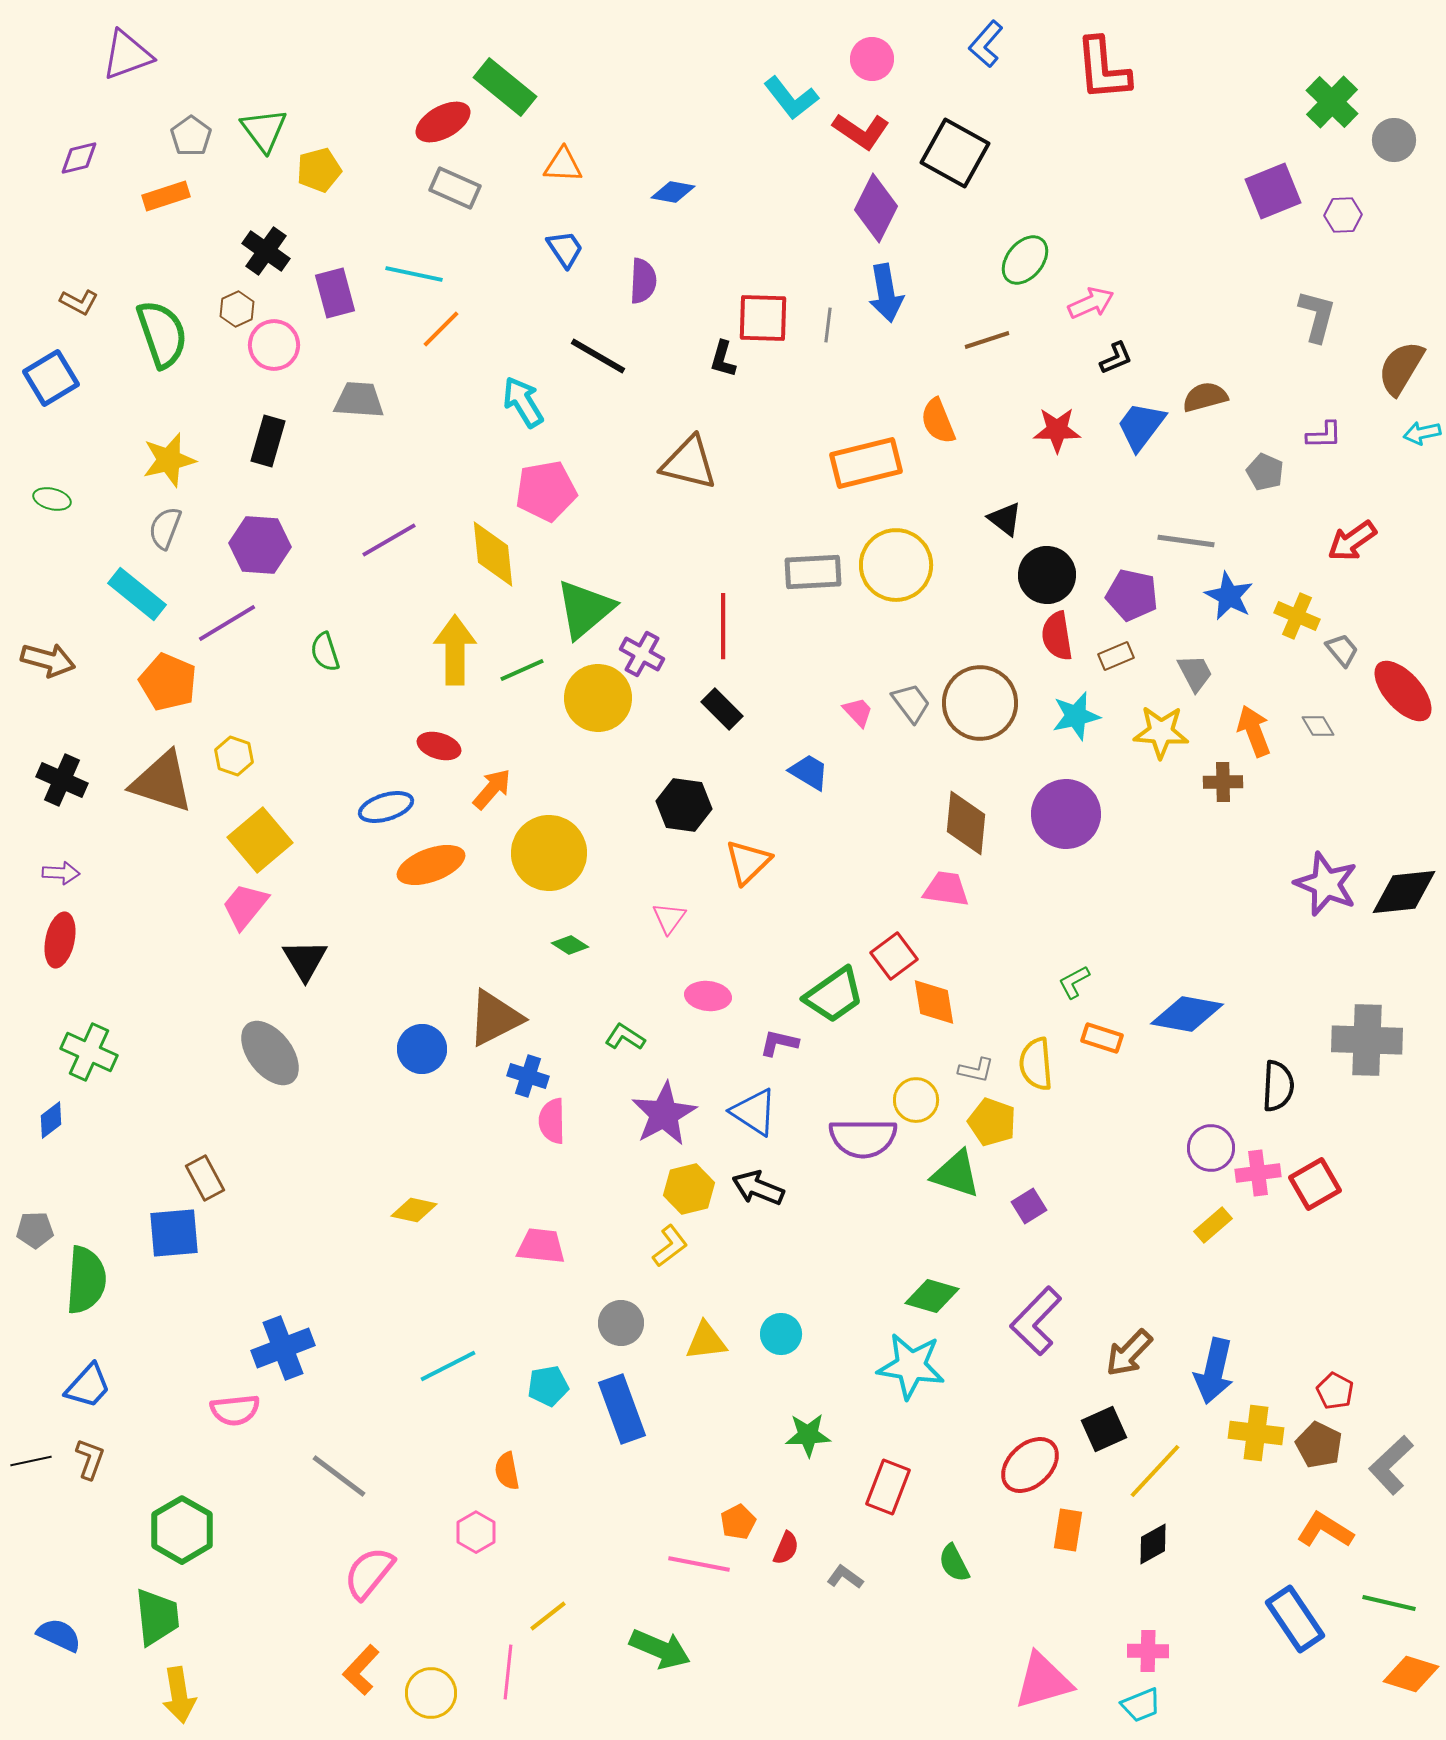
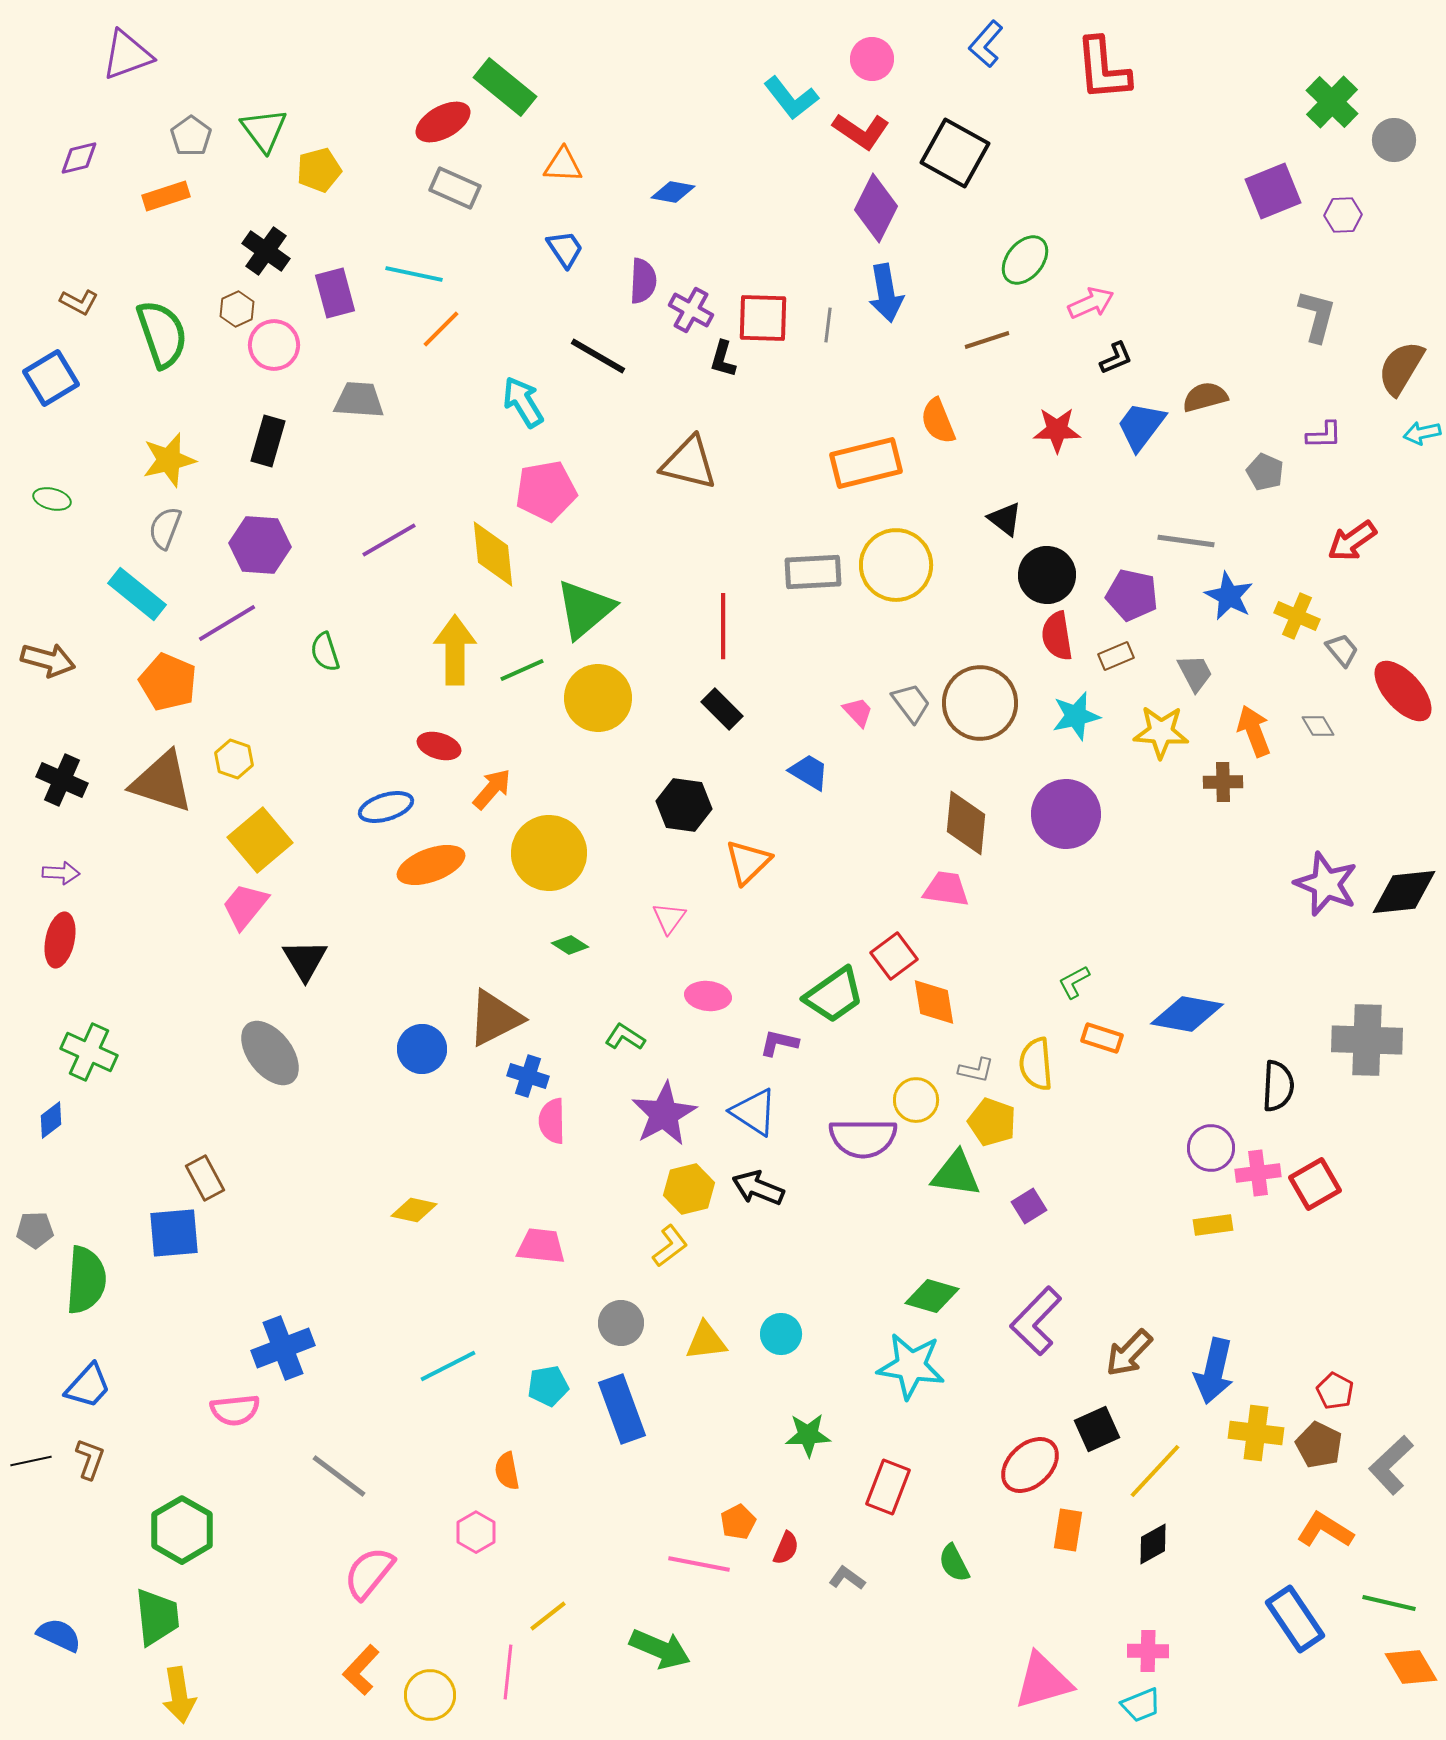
purple cross at (642, 654): moved 49 px right, 344 px up
yellow hexagon at (234, 756): moved 3 px down
green triangle at (956, 1174): rotated 10 degrees counterclockwise
yellow rectangle at (1213, 1225): rotated 33 degrees clockwise
black square at (1104, 1429): moved 7 px left
gray L-shape at (845, 1577): moved 2 px right, 1 px down
orange diamond at (1411, 1674): moved 7 px up; rotated 42 degrees clockwise
yellow circle at (431, 1693): moved 1 px left, 2 px down
